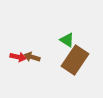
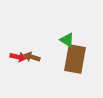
brown rectangle: moved 1 px up; rotated 24 degrees counterclockwise
